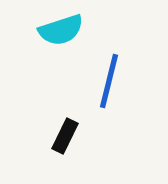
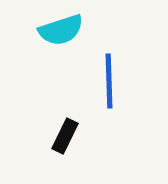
blue line: rotated 16 degrees counterclockwise
